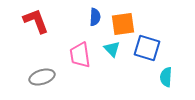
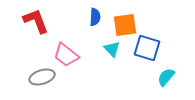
orange square: moved 2 px right, 1 px down
pink trapezoid: moved 14 px left; rotated 44 degrees counterclockwise
cyan semicircle: rotated 36 degrees clockwise
